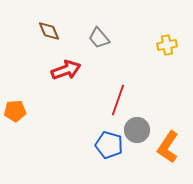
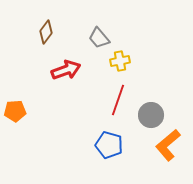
brown diamond: moved 3 px left, 1 px down; rotated 60 degrees clockwise
yellow cross: moved 47 px left, 16 px down
gray circle: moved 14 px right, 15 px up
orange L-shape: moved 2 px up; rotated 16 degrees clockwise
